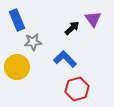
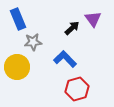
blue rectangle: moved 1 px right, 1 px up
